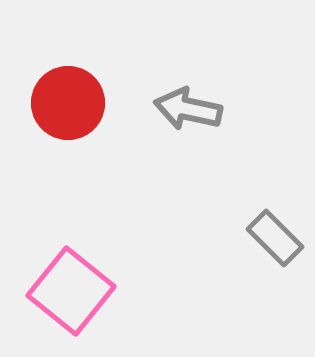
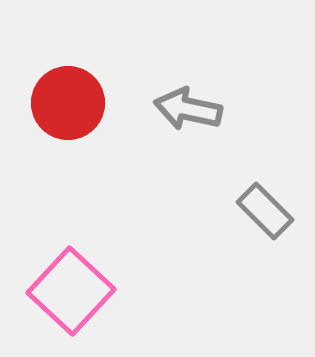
gray rectangle: moved 10 px left, 27 px up
pink square: rotated 4 degrees clockwise
